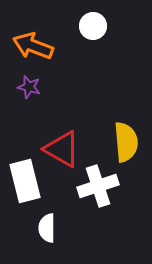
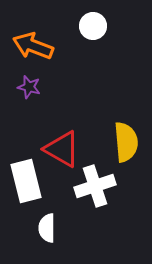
white rectangle: moved 1 px right
white cross: moved 3 px left
